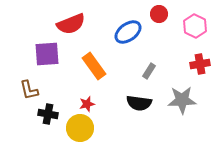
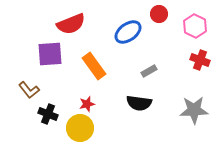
purple square: moved 3 px right
red cross: moved 4 px up; rotated 30 degrees clockwise
gray rectangle: rotated 28 degrees clockwise
brown L-shape: rotated 25 degrees counterclockwise
gray star: moved 12 px right, 10 px down
black cross: rotated 12 degrees clockwise
